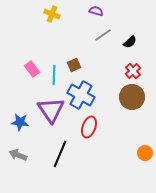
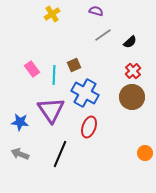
yellow cross: rotated 35 degrees clockwise
blue cross: moved 4 px right, 2 px up
gray arrow: moved 2 px right, 1 px up
